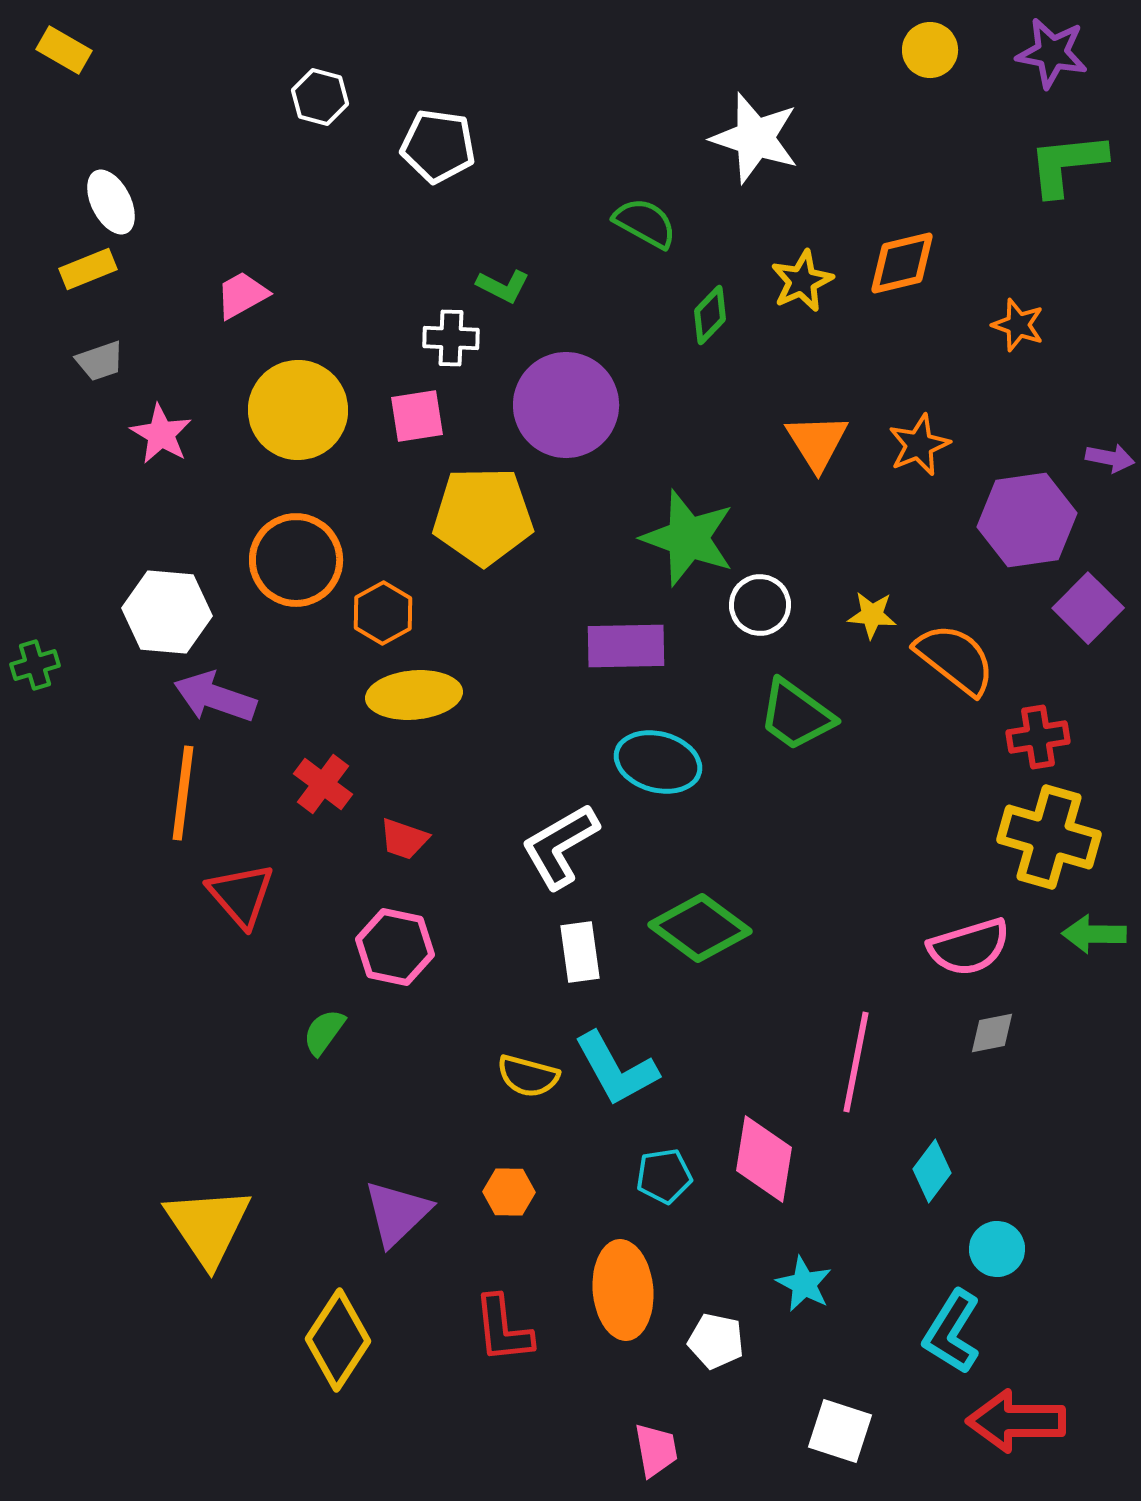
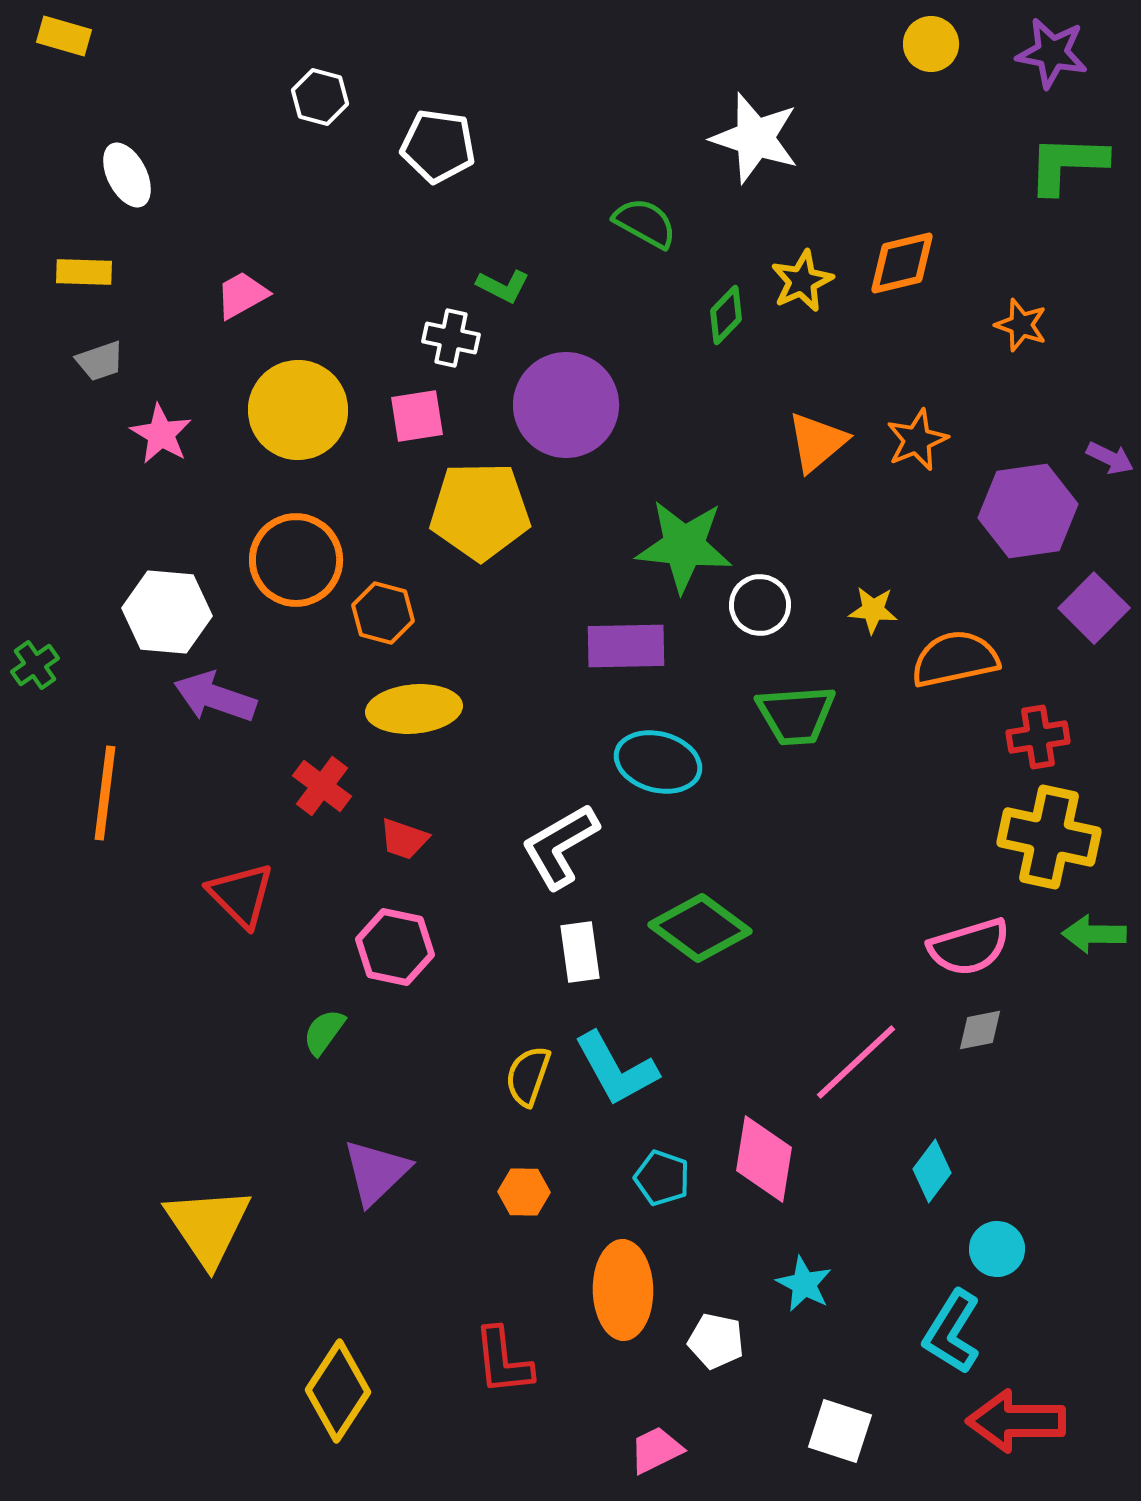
yellow rectangle at (64, 50): moved 14 px up; rotated 14 degrees counterclockwise
yellow circle at (930, 50): moved 1 px right, 6 px up
green L-shape at (1067, 164): rotated 8 degrees clockwise
white ellipse at (111, 202): moved 16 px right, 27 px up
yellow rectangle at (88, 269): moved 4 px left, 3 px down; rotated 24 degrees clockwise
green diamond at (710, 315): moved 16 px right
orange star at (1018, 325): moved 3 px right
white cross at (451, 338): rotated 10 degrees clockwise
orange triangle at (817, 442): rotated 22 degrees clockwise
orange star at (919, 445): moved 2 px left, 5 px up
purple arrow at (1110, 458): rotated 15 degrees clockwise
yellow pentagon at (483, 516): moved 3 px left, 5 px up
purple hexagon at (1027, 520): moved 1 px right, 9 px up
green star at (688, 538): moved 4 px left, 8 px down; rotated 14 degrees counterclockwise
purple square at (1088, 608): moved 6 px right
orange hexagon at (383, 613): rotated 16 degrees counterclockwise
yellow star at (872, 615): moved 1 px right, 5 px up
orange semicircle at (955, 659): rotated 50 degrees counterclockwise
green cross at (35, 665): rotated 18 degrees counterclockwise
yellow ellipse at (414, 695): moved 14 px down
green trapezoid at (796, 715): rotated 40 degrees counterclockwise
red cross at (323, 784): moved 1 px left, 2 px down
orange line at (183, 793): moved 78 px left
yellow cross at (1049, 837): rotated 4 degrees counterclockwise
red triangle at (241, 895): rotated 4 degrees counterclockwise
gray diamond at (992, 1033): moved 12 px left, 3 px up
pink line at (856, 1062): rotated 36 degrees clockwise
yellow semicircle at (528, 1076): rotated 94 degrees clockwise
cyan pentagon at (664, 1176): moved 2 px left, 2 px down; rotated 28 degrees clockwise
orange hexagon at (509, 1192): moved 15 px right
purple triangle at (397, 1213): moved 21 px left, 41 px up
orange ellipse at (623, 1290): rotated 4 degrees clockwise
red L-shape at (503, 1329): moved 32 px down
yellow diamond at (338, 1340): moved 51 px down
pink trapezoid at (656, 1450): rotated 106 degrees counterclockwise
